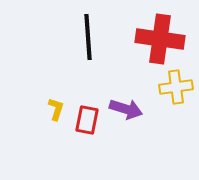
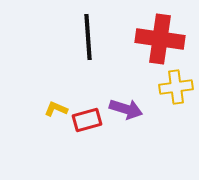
yellow L-shape: rotated 85 degrees counterclockwise
red rectangle: rotated 64 degrees clockwise
